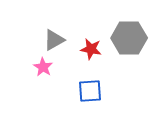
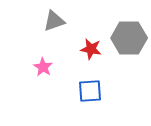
gray triangle: moved 19 px up; rotated 10 degrees clockwise
